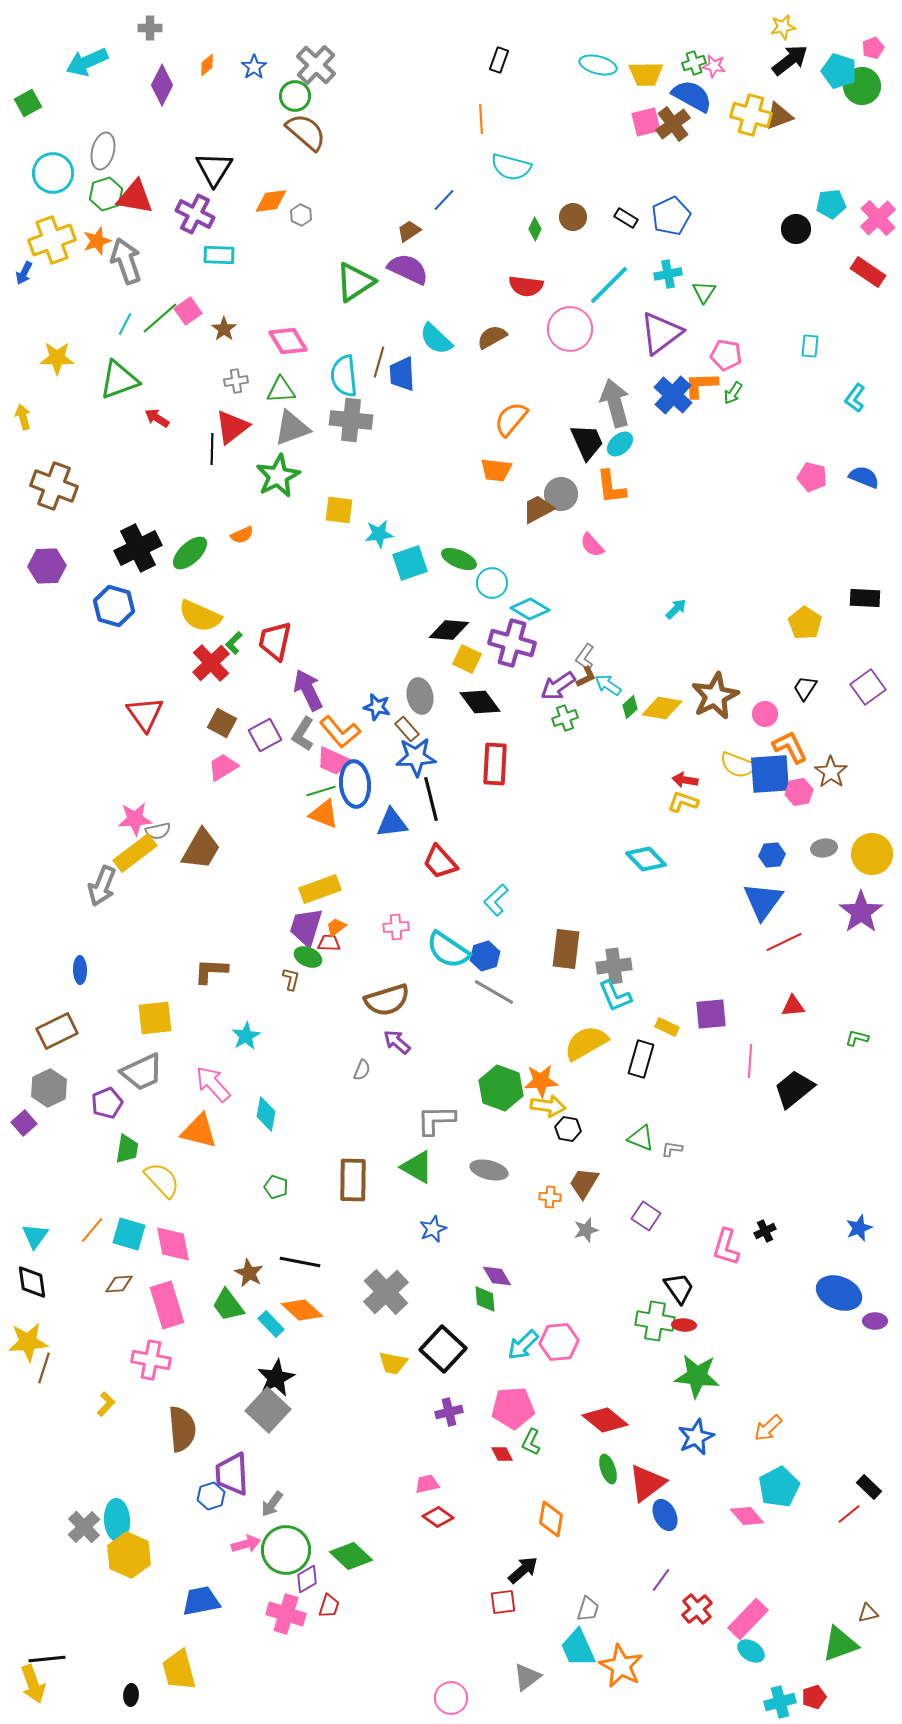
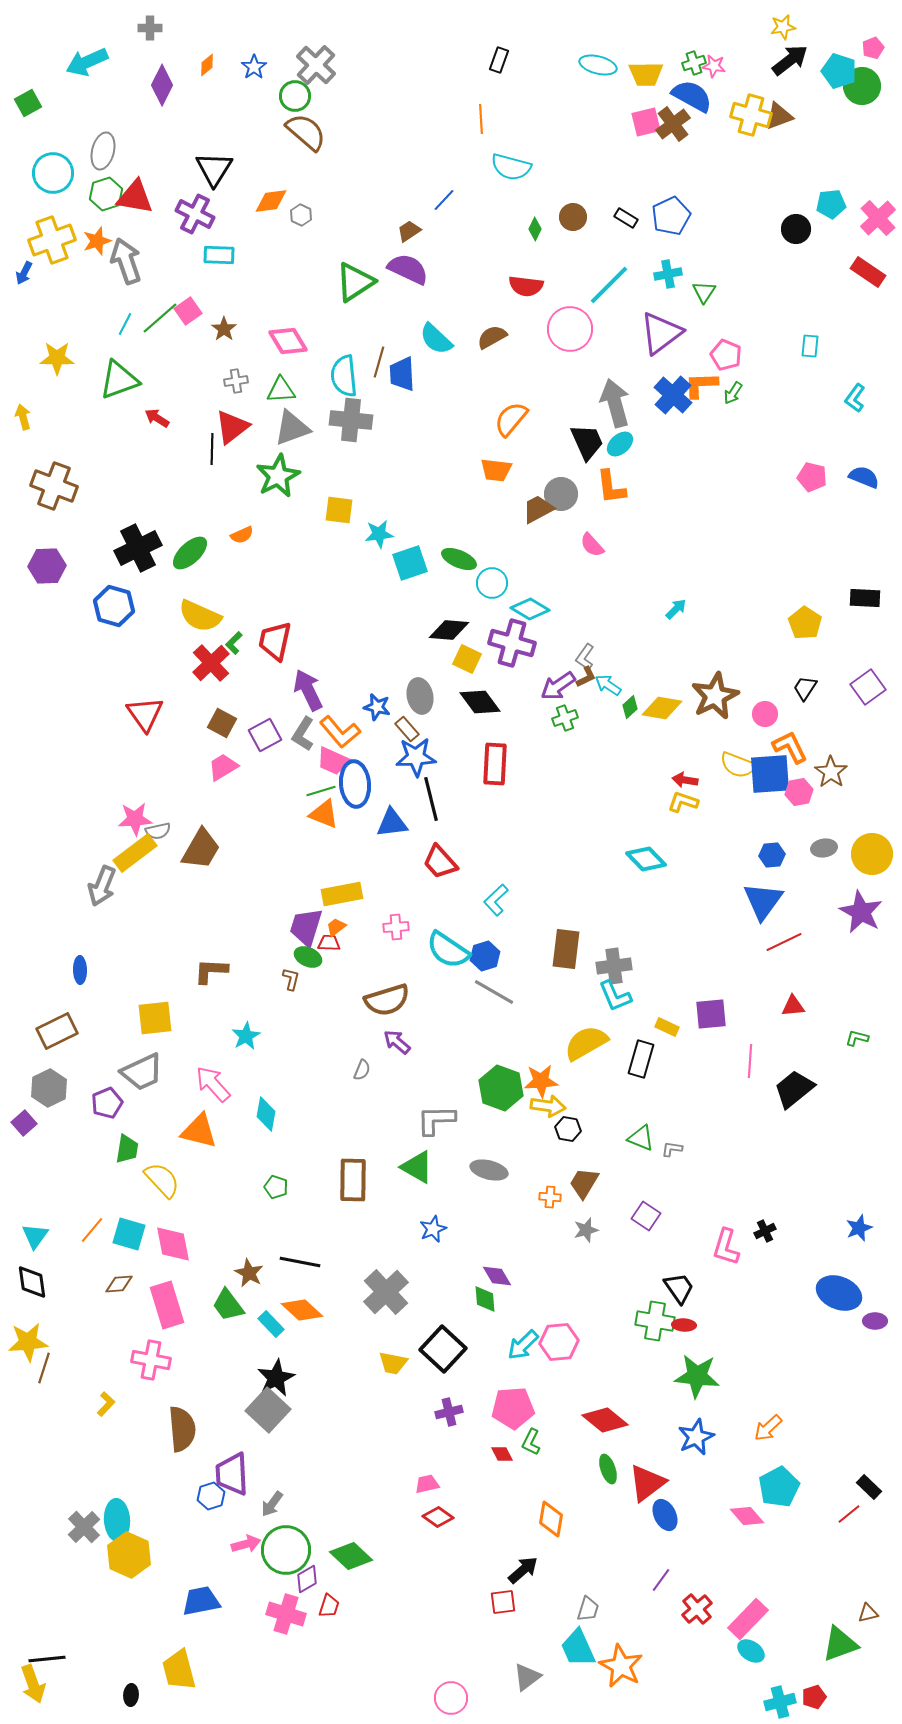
pink pentagon at (726, 355): rotated 12 degrees clockwise
yellow rectangle at (320, 889): moved 22 px right, 5 px down; rotated 9 degrees clockwise
purple star at (861, 912): rotated 9 degrees counterclockwise
